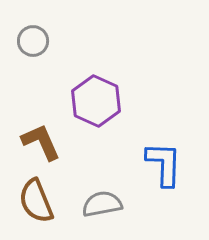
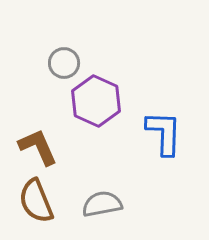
gray circle: moved 31 px right, 22 px down
brown L-shape: moved 3 px left, 5 px down
blue L-shape: moved 31 px up
